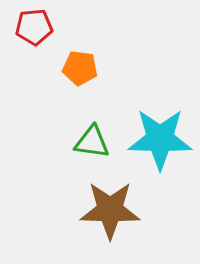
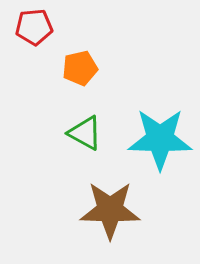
orange pentagon: rotated 20 degrees counterclockwise
green triangle: moved 7 px left, 9 px up; rotated 21 degrees clockwise
